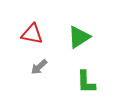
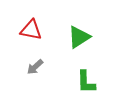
red triangle: moved 1 px left, 4 px up
gray arrow: moved 4 px left
